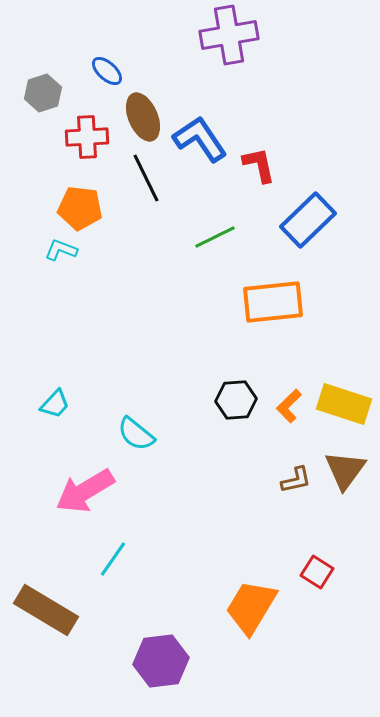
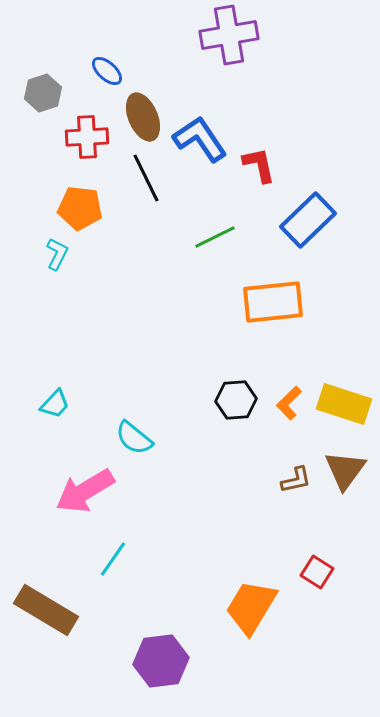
cyan L-shape: moved 4 px left, 4 px down; rotated 96 degrees clockwise
orange L-shape: moved 3 px up
cyan semicircle: moved 2 px left, 4 px down
